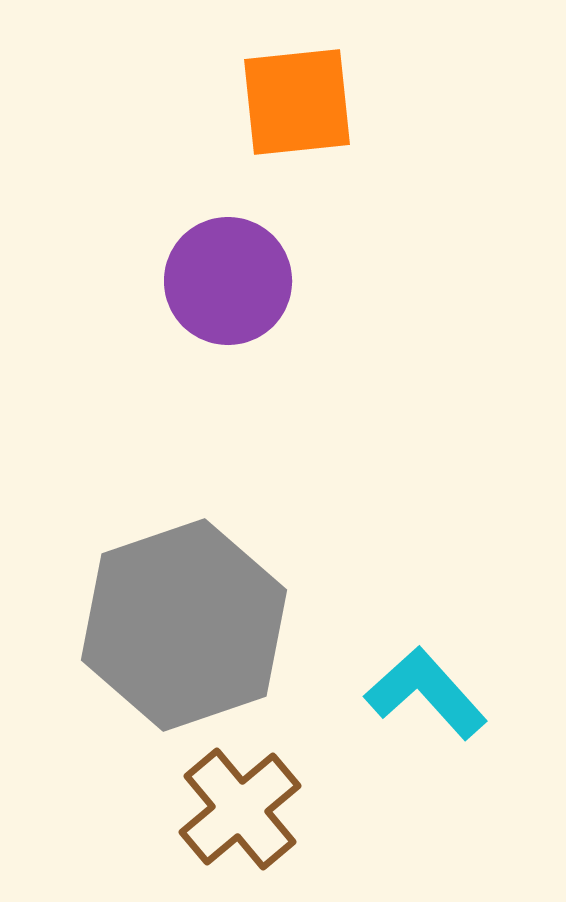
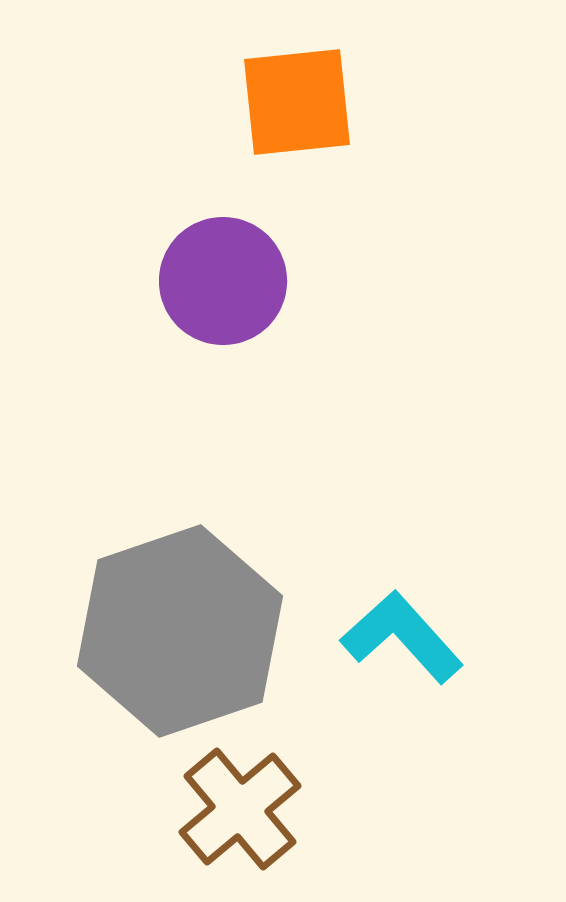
purple circle: moved 5 px left
gray hexagon: moved 4 px left, 6 px down
cyan L-shape: moved 24 px left, 56 px up
